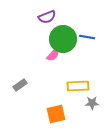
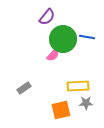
purple semicircle: rotated 30 degrees counterclockwise
gray rectangle: moved 4 px right, 3 px down
gray star: moved 6 px left
orange square: moved 5 px right, 4 px up
